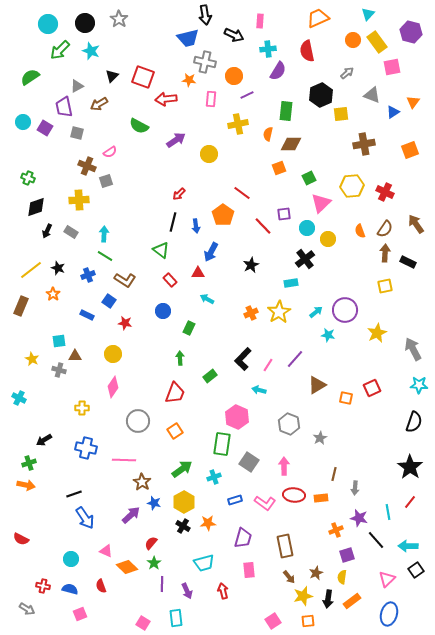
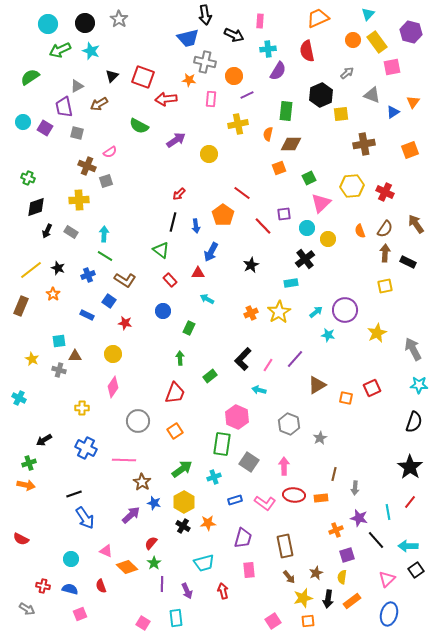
green arrow at (60, 50): rotated 20 degrees clockwise
blue cross at (86, 448): rotated 15 degrees clockwise
yellow star at (303, 596): moved 2 px down
